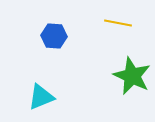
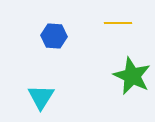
yellow line: rotated 12 degrees counterclockwise
cyan triangle: rotated 36 degrees counterclockwise
